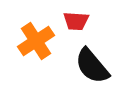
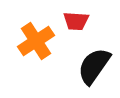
black semicircle: moved 2 px right; rotated 75 degrees clockwise
